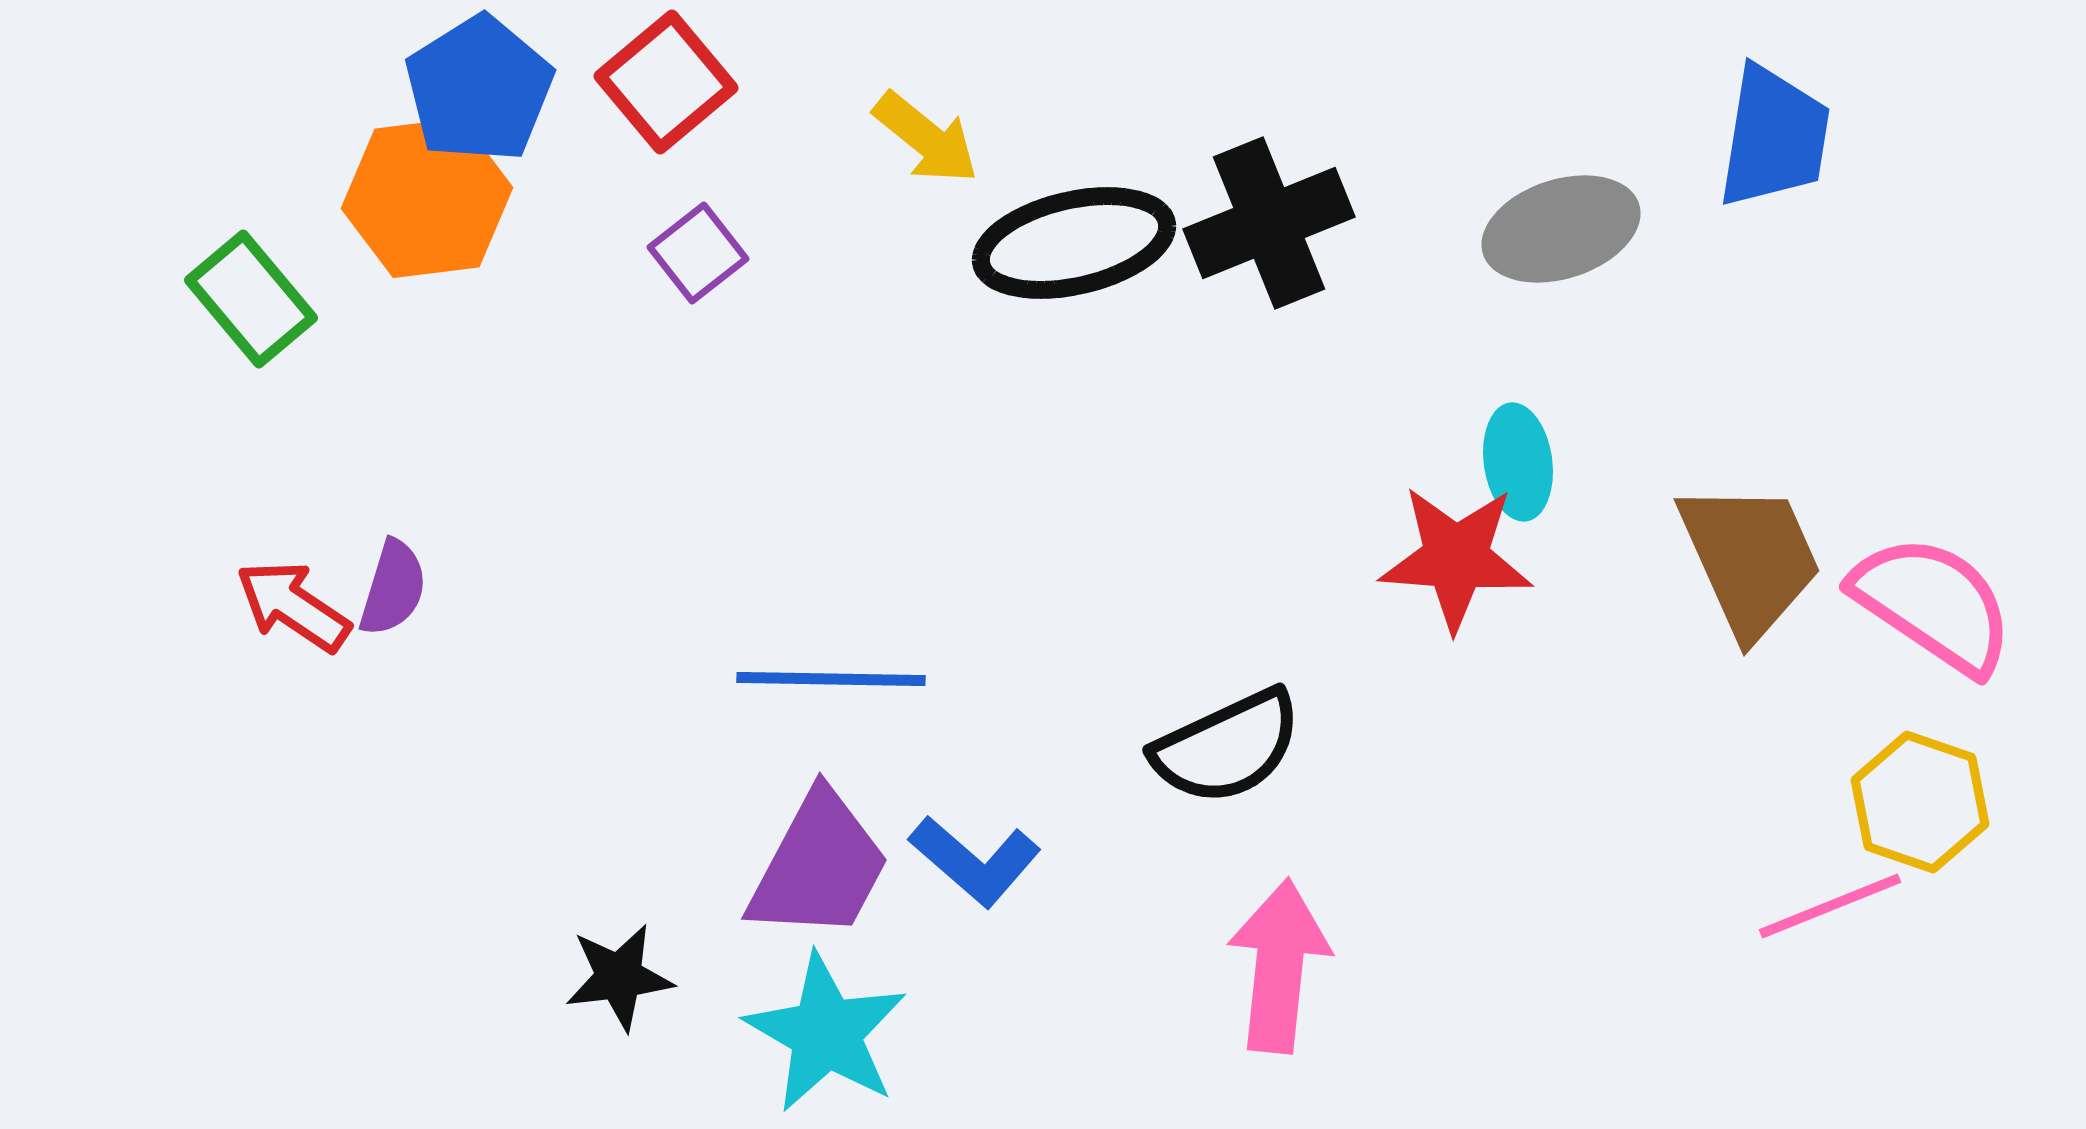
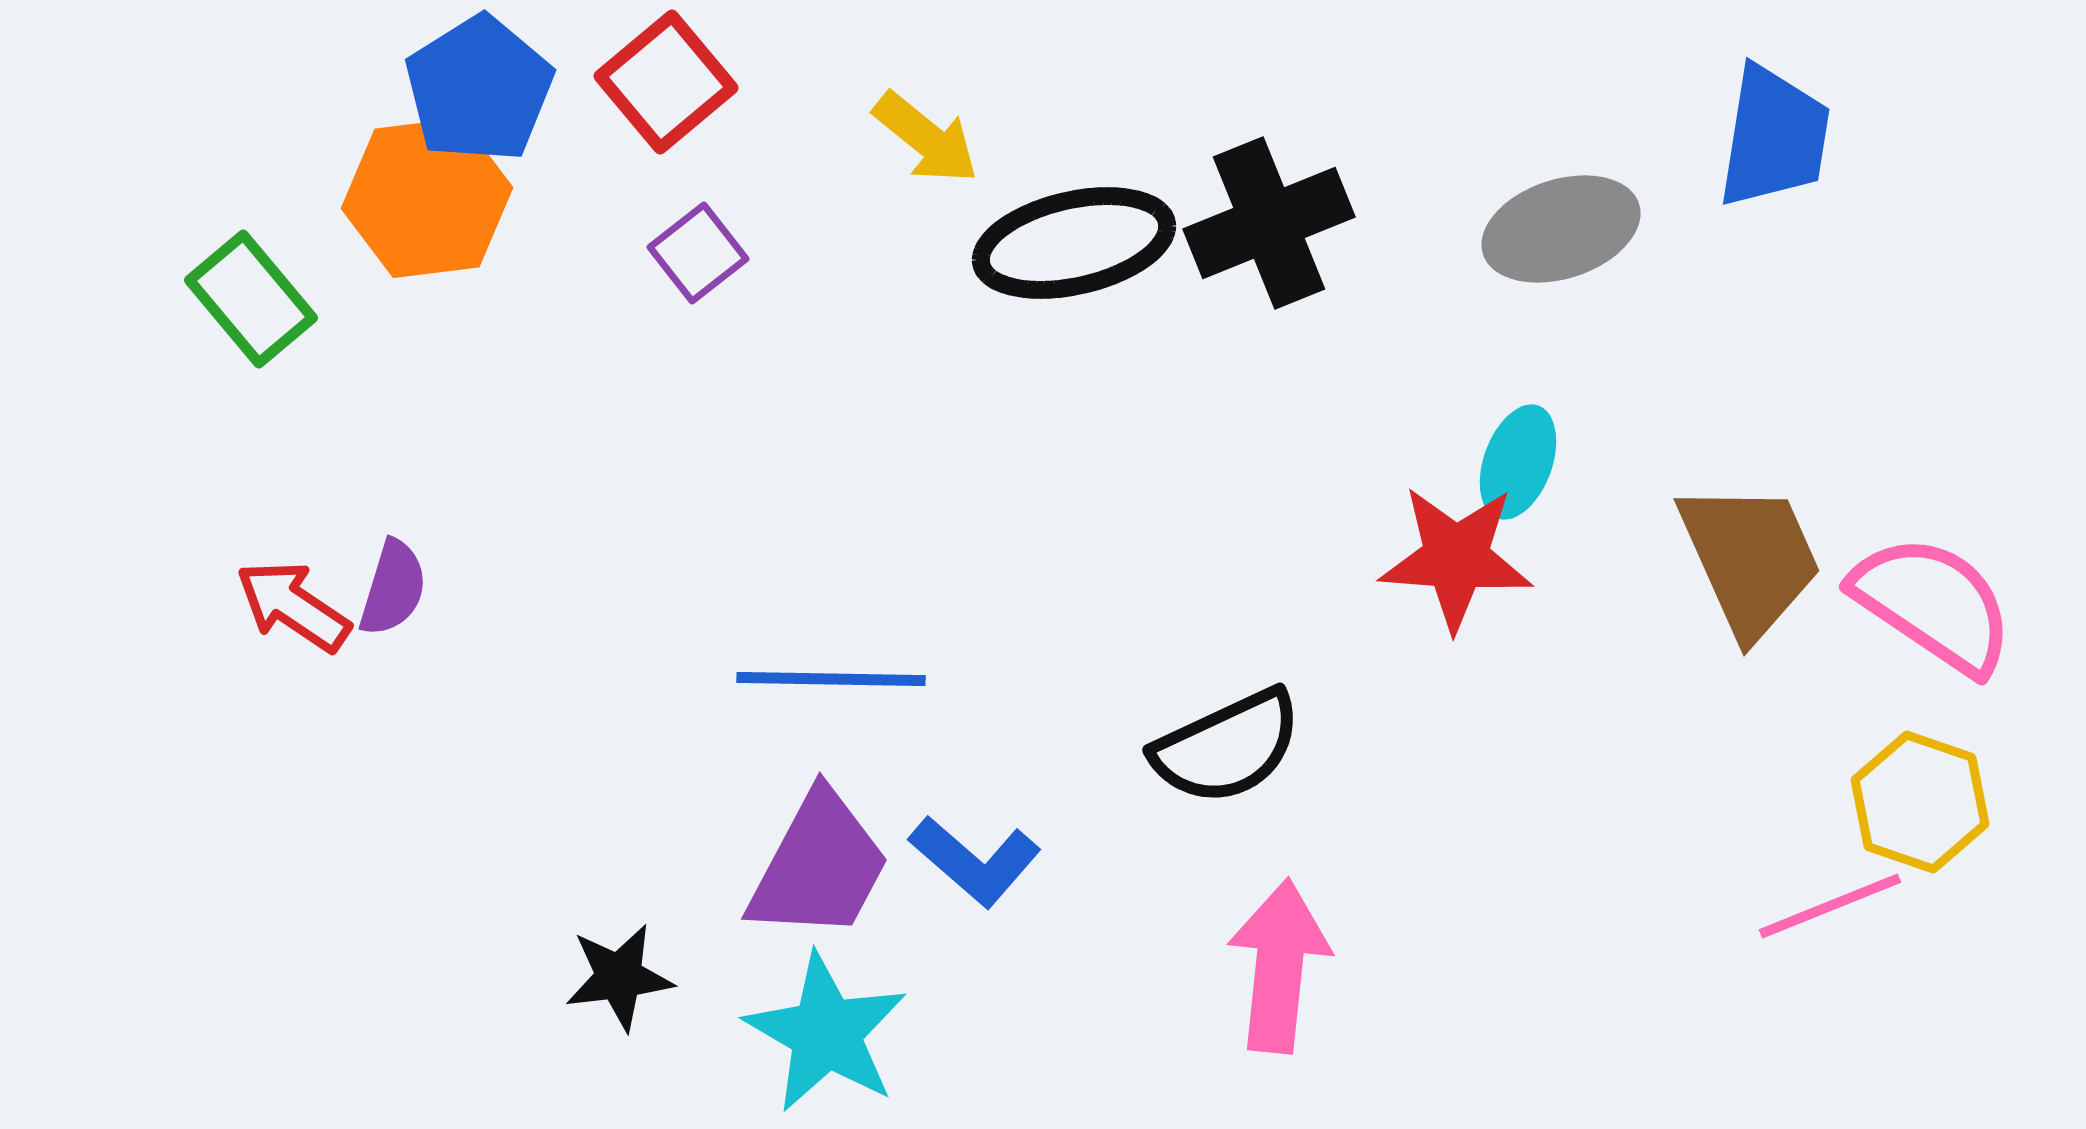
cyan ellipse: rotated 28 degrees clockwise
